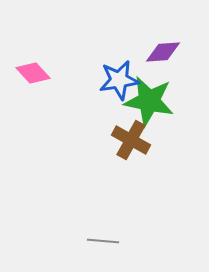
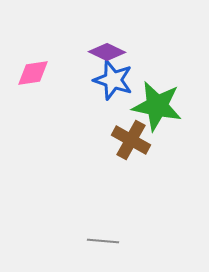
purple diamond: moved 56 px left; rotated 30 degrees clockwise
pink diamond: rotated 56 degrees counterclockwise
blue star: moved 6 px left; rotated 27 degrees clockwise
green star: moved 8 px right, 5 px down
